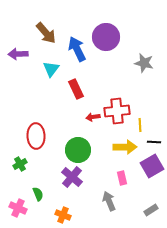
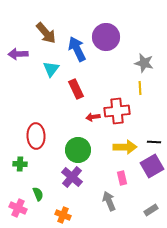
yellow line: moved 37 px up
green cross: rotated 32 degrees clockwise
